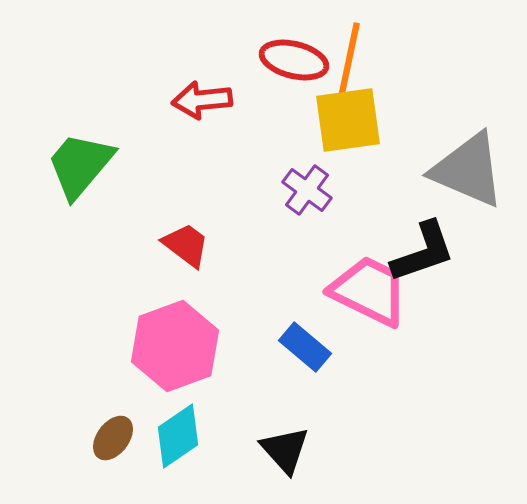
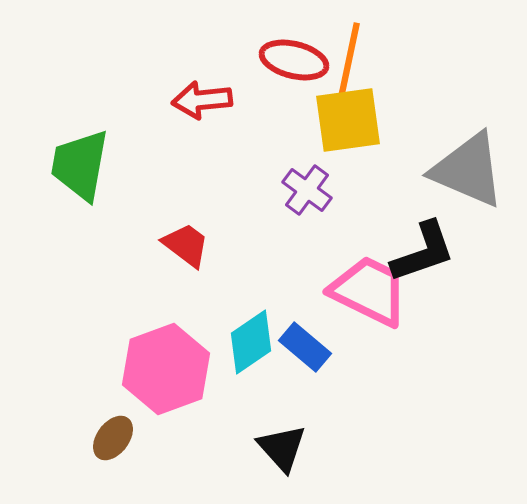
green trapezoid: rotated 30 degrees counterclockwise
pink hexagon: moved 9 px left, 23 px down
cyan diamond: moved 73 px right, 94 px up
black triangle: moved 3 px left, 2 px up
